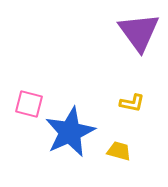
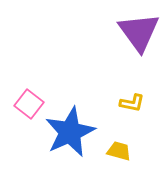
pink square: rotated 24 degrees clockwise
